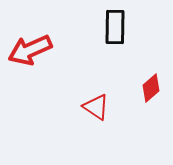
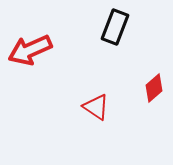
black rectangle: rotated 20 degrees clockwise
red diamond: moved 3 px right
